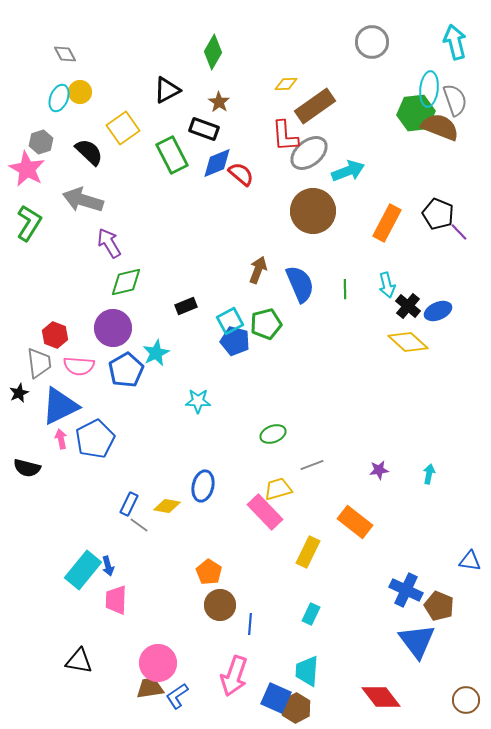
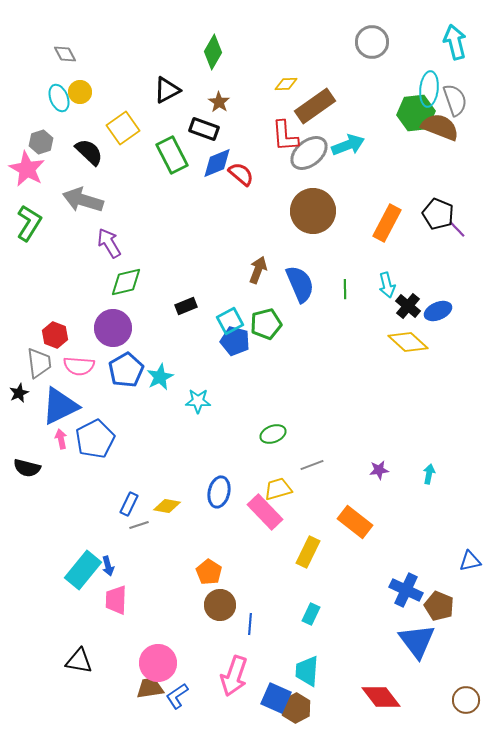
cyan ellipse at (59, 98): rotated 44 degrees counterclockwise
cyan arrow at (348, 171): moved 26 px up
purple line at (459, 232): moved 2 px left, 3 px up
cyan star at (156, 353): moved 4 px right, 24 px down
blue ellipse at (203, 486): moved 16 px right, 6 px down
gray line at (139, 525): rotated 54 degrees counterclockwise
blue triangle at (470, 561): rotated 20 degrees counterclockwise
